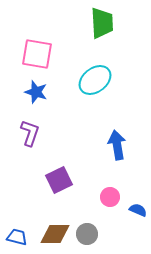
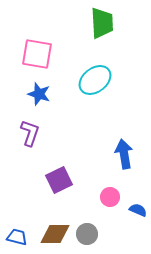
blue star: moved 3 px right, 2 px down
blue arrow: moved 7 px right, 9 px down
